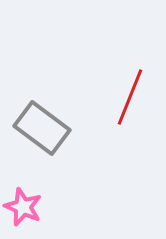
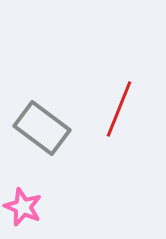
red line: moved 11 px left, 12 px down
